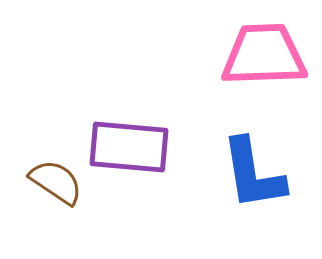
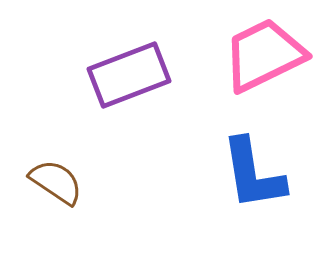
pink trapezoid: rotated 24 degrees counterclockwise
purple rectangle: moved 72 px up; rotated 26 degrees counterclockwise
